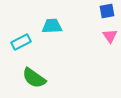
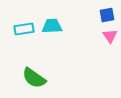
blue square: moved 4 px down
cyan rectangle: moved 3 px right, 13 px up; rotated 18 degrees clockwise
